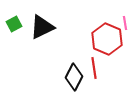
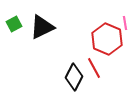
red line: rotated 20 degrees counterclockwise
